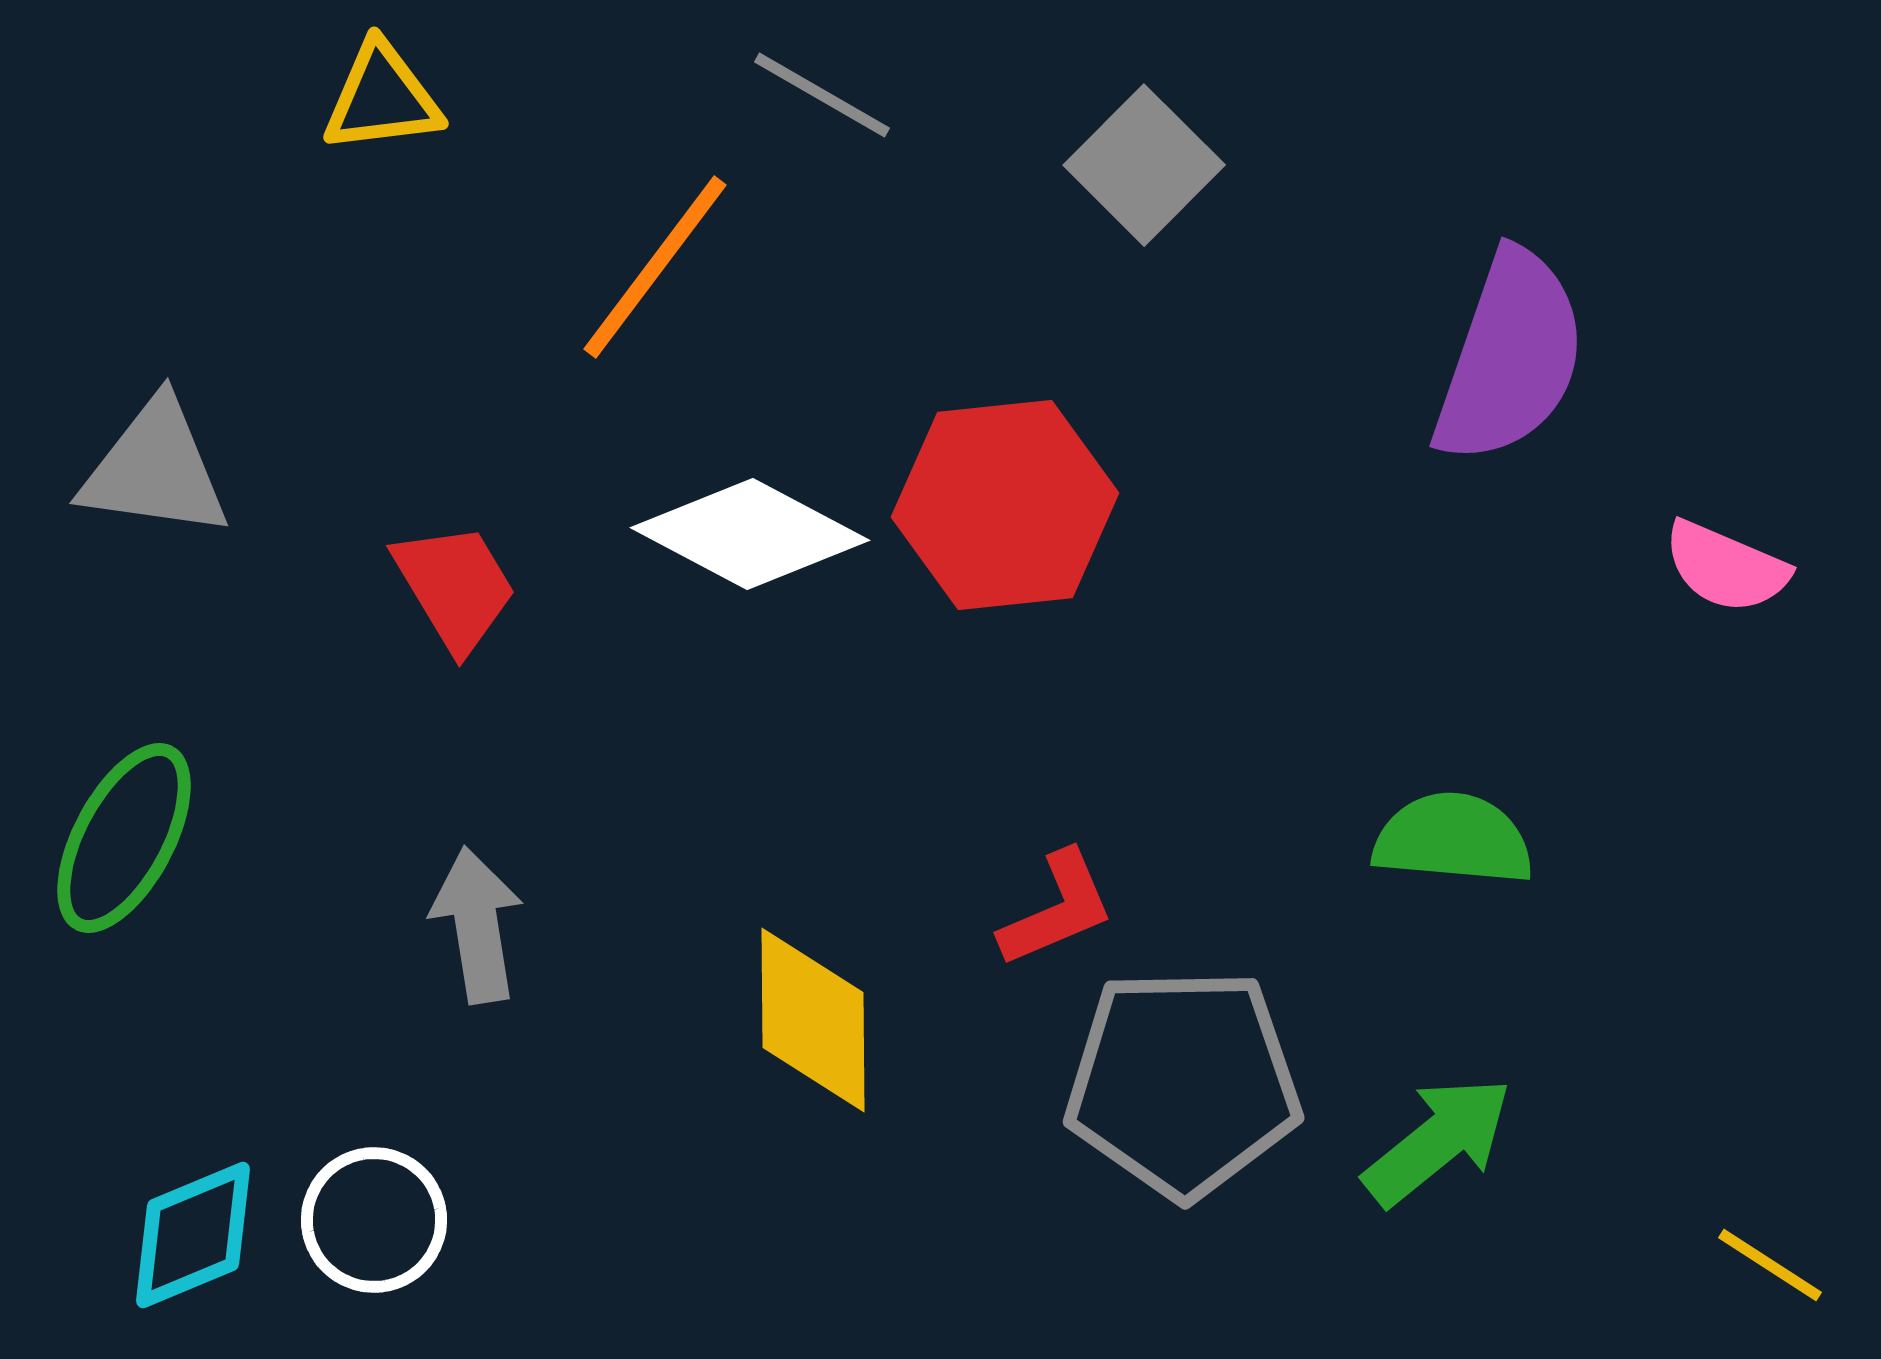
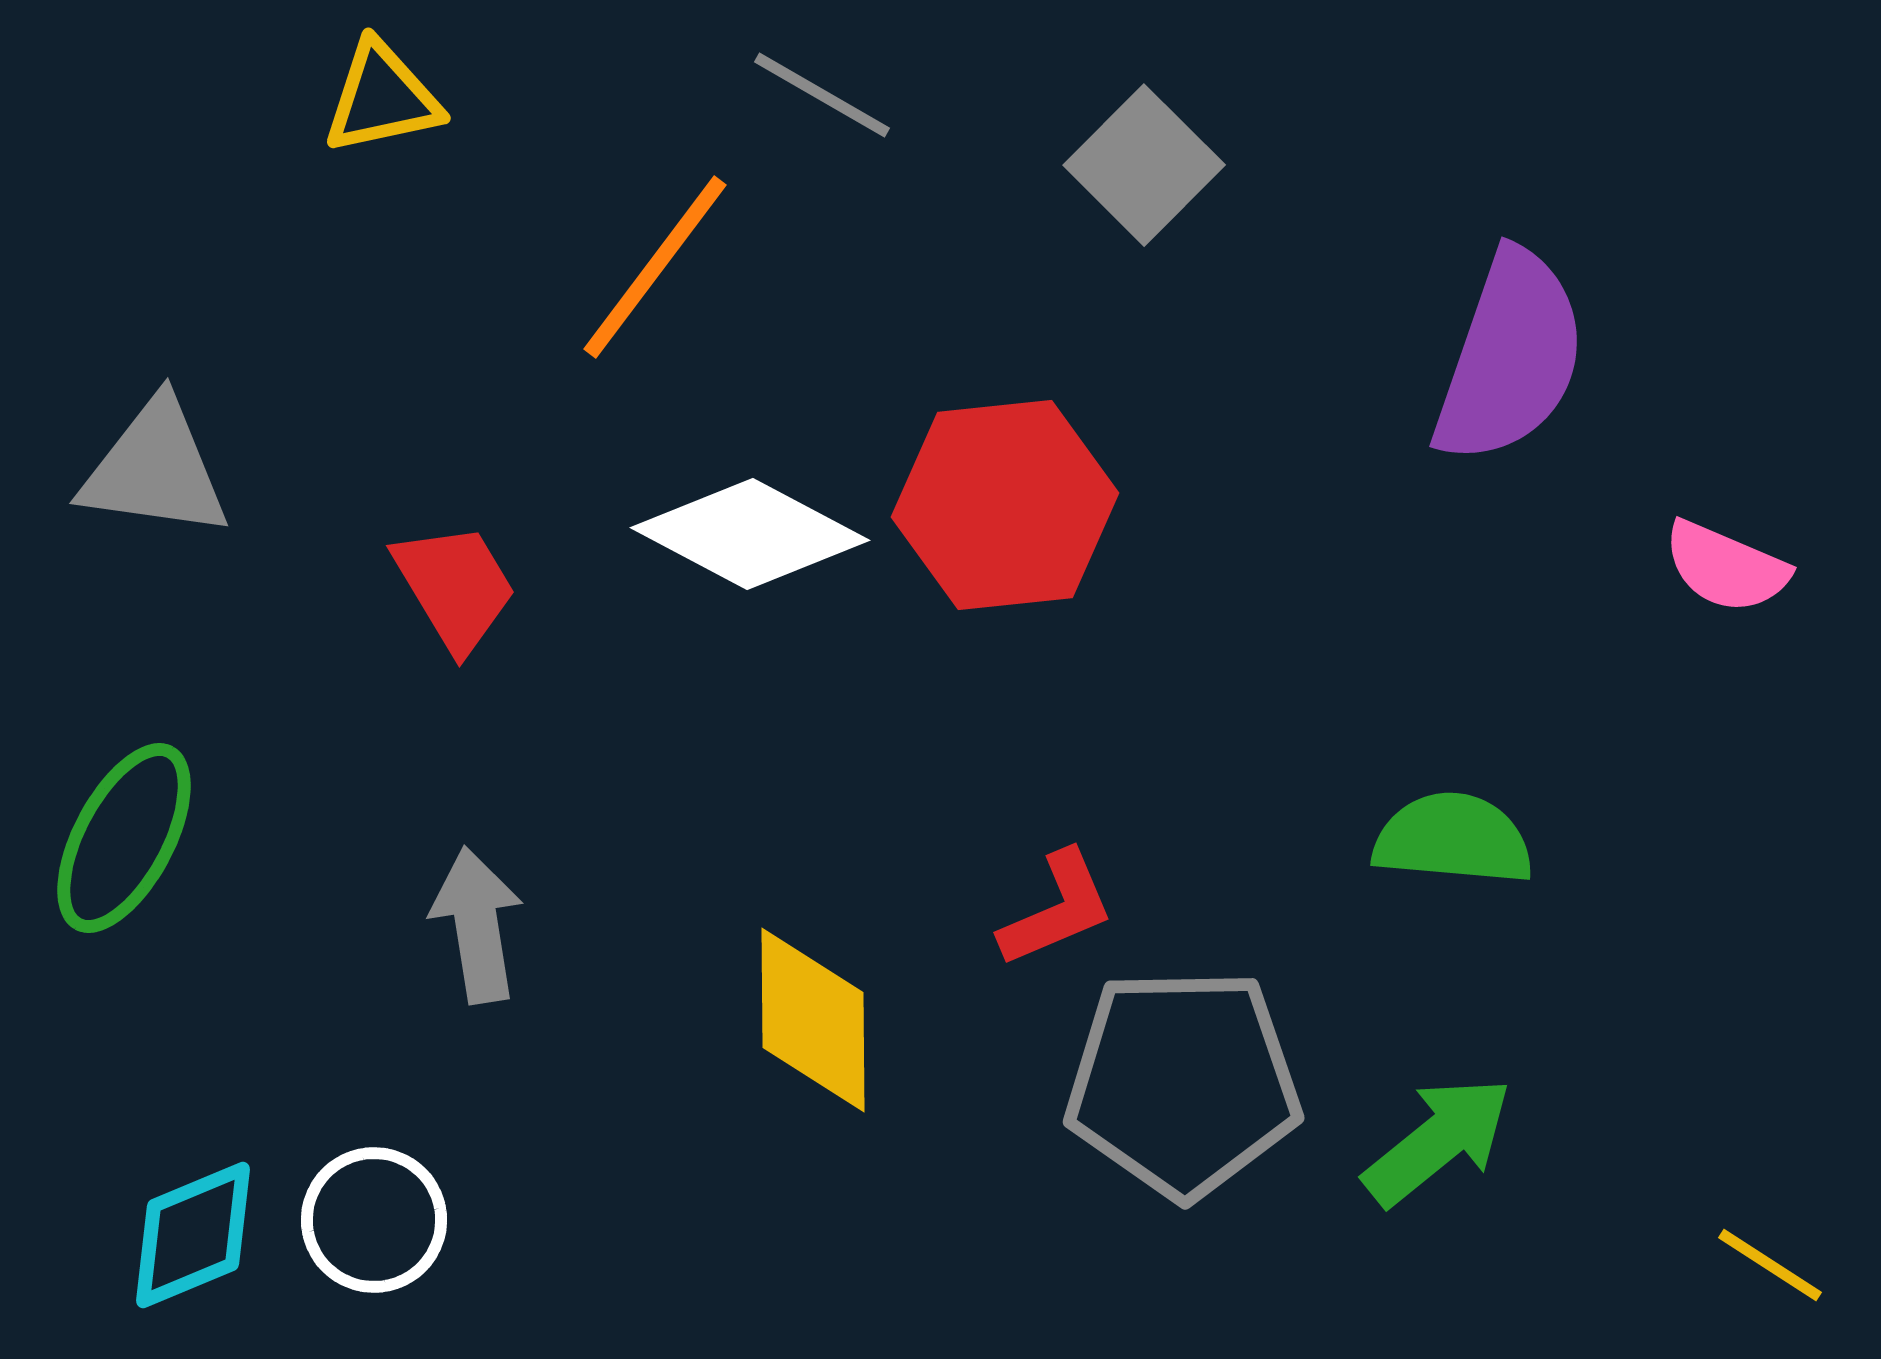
yellow triangle: rotated 5 degrees counterclockwise
